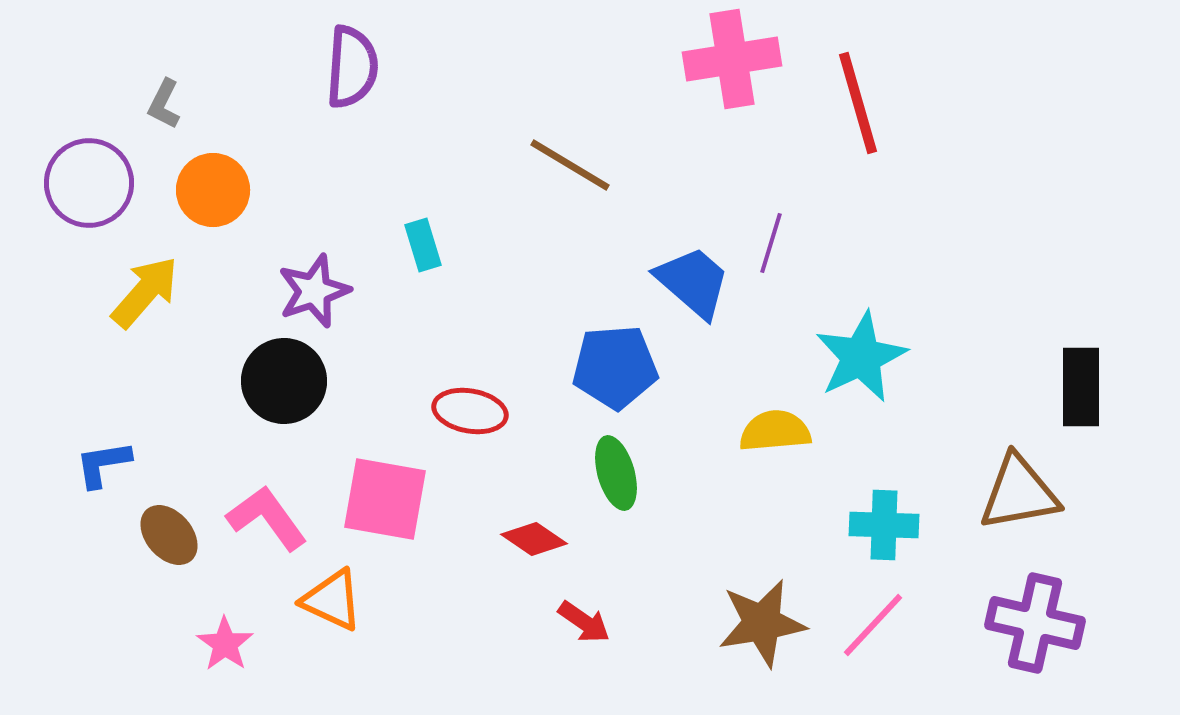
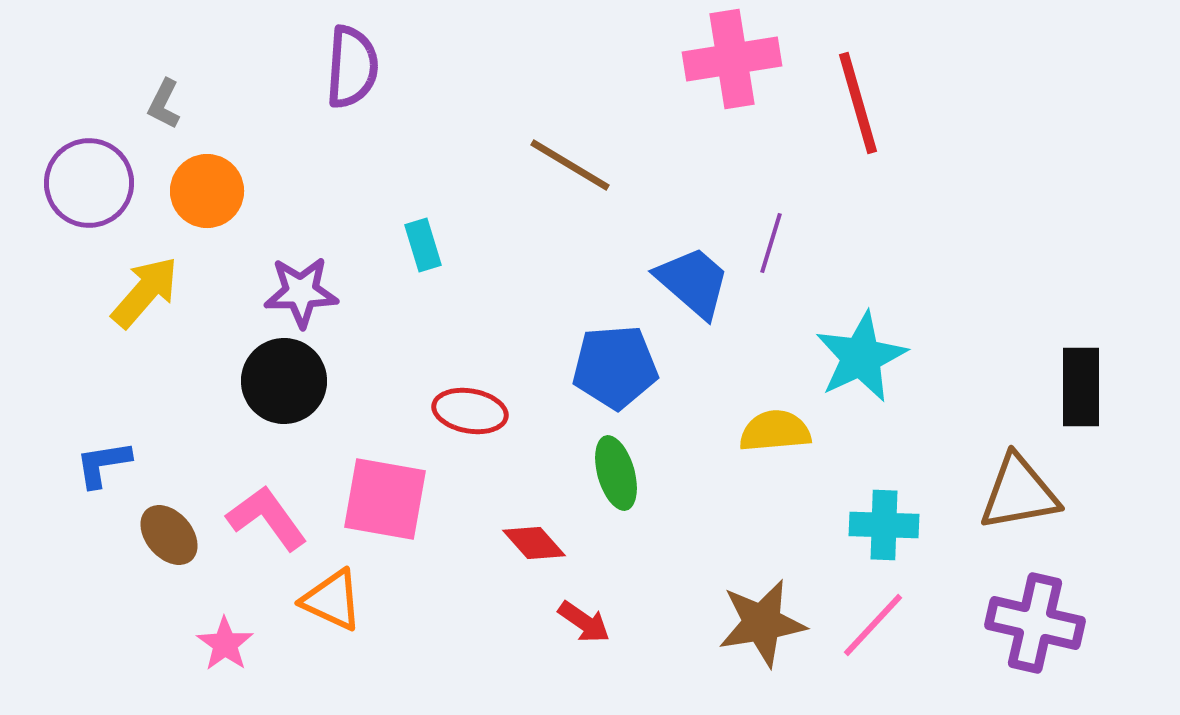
orange circle: moved 6 px left, 1 px down
purple star: moved 13 px left, 1 px down; rotated 18 degrees clockwise
red diamond: moved 4 px down; rotated 14 degrees clockwise
